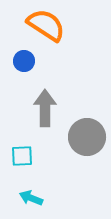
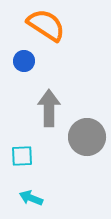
gray arrow: moved 4 px right
